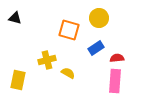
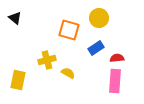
black triangle: rotated 24 degrees clockwise
